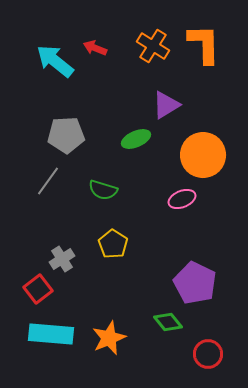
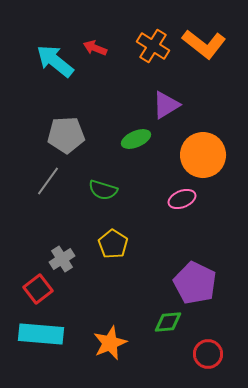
orange L-shape: rotated 129 degrees clockwise
green diamond: rotated 56 degrees counterclockwise
cyan rectangle: moved 10 px left
orange star: moved 1 px right, 5 px down
